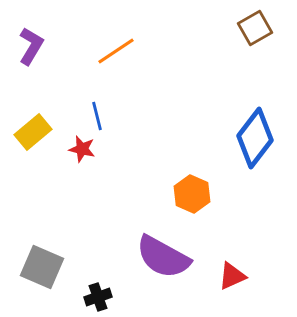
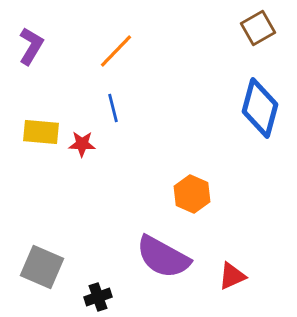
brown square: moved 3 px right
orange line: rotated 12 degrees counterclockwise
blue line: moved 16 px right, 8 px up
yellow rectangle: moved 8 px right; rotated 45 degrees clockwise
blue diamond: moved 5 px right, 30 px up; rotated 22 degrees counterclockwise
red star: moved 5 px up; rotated 12 degrees counterclockwise
